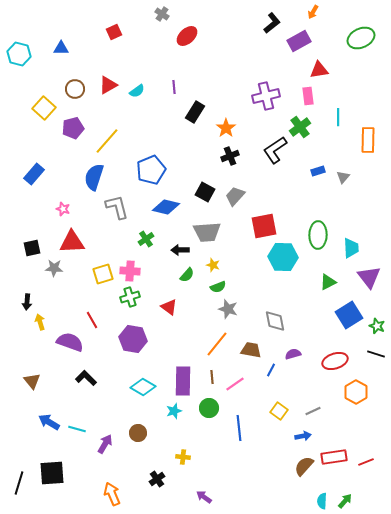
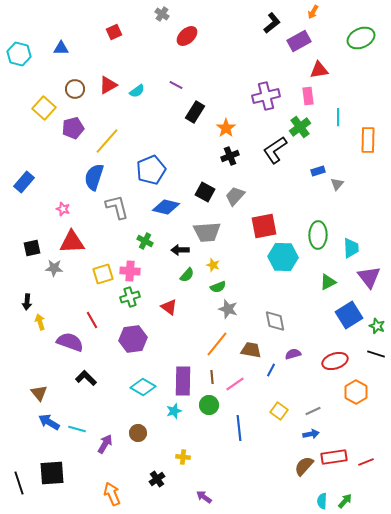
purple line at (174, 87): moved 2 px right, 2 px up; rotated 56 degrees counterclockwise
blue rectangle at (34, 174): moved 10 px left, 8 px down
gray triangle at (343, 177): moved 6 px left, 7 px down
green cross at (146, 239): moved 1 px left, 2 px down; rotated 28 degrees counterclockwise
purple hexagon at (133, 339): rotated 16 degrees counterclockwise
brown triangle at (32, 381): moved 7 px right, 12 px down
green circle at (209, 408): moved 3 px up
blue arrow at (303, 436): moved 8 px right, 2 px up
black line at (19, 483): rotated 35 degrees counterclockwise
